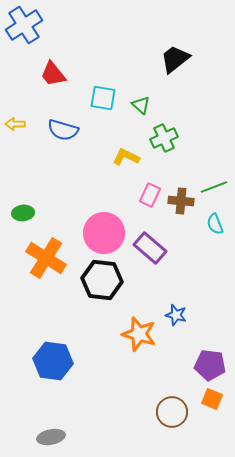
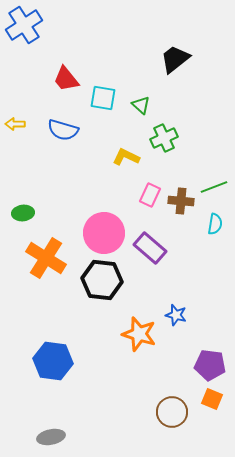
red trapezoid: moved 13 px right, 5 px down
cyan semicircle: rotated 150 degrees counterclockwise
